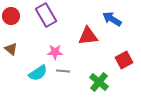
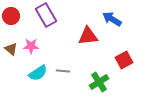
pink star: moved 24 px left, 6 px up
green cross: rotated 18 degrees clockwise
